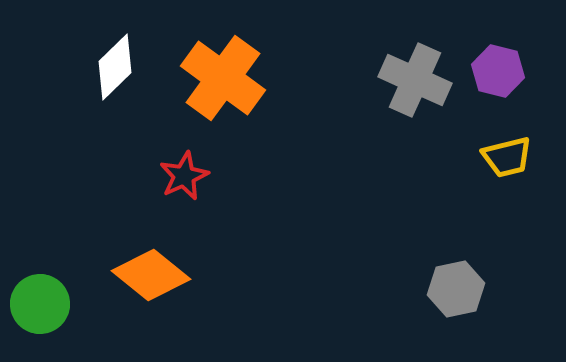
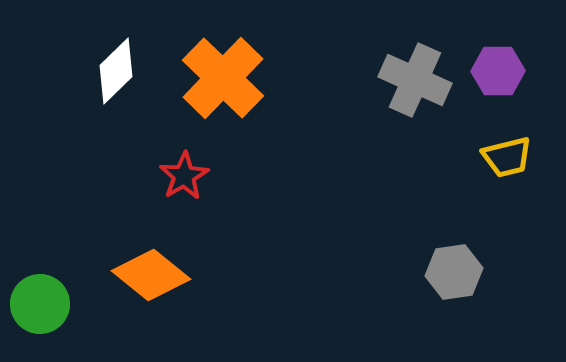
white diamond: moved 1 px right, 4 px down
purple hexagon: rotated 15 degrees counterclockwise
orange cross: rotated 8 degrees clockwise
red star: rotated 6 degrees counterclockwise
gray hexagon: moved 2 px left, 17 px up; rotated 4 degrees clockwise
